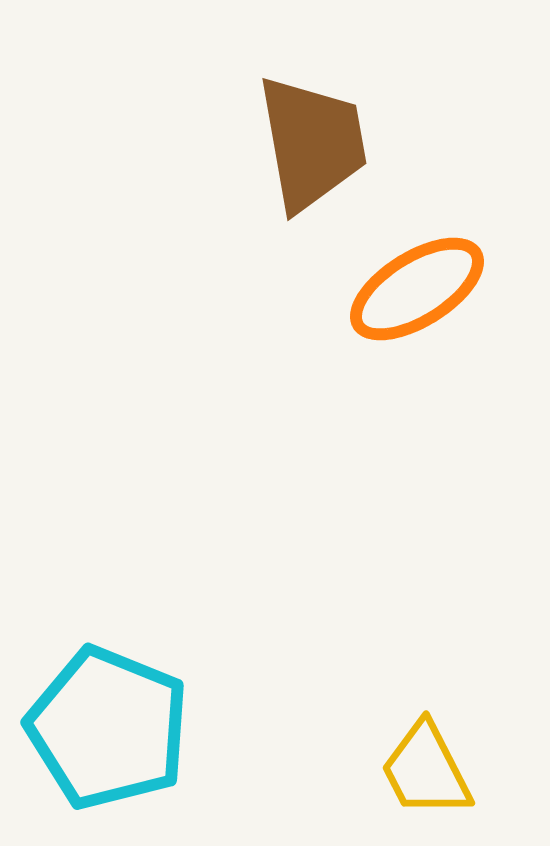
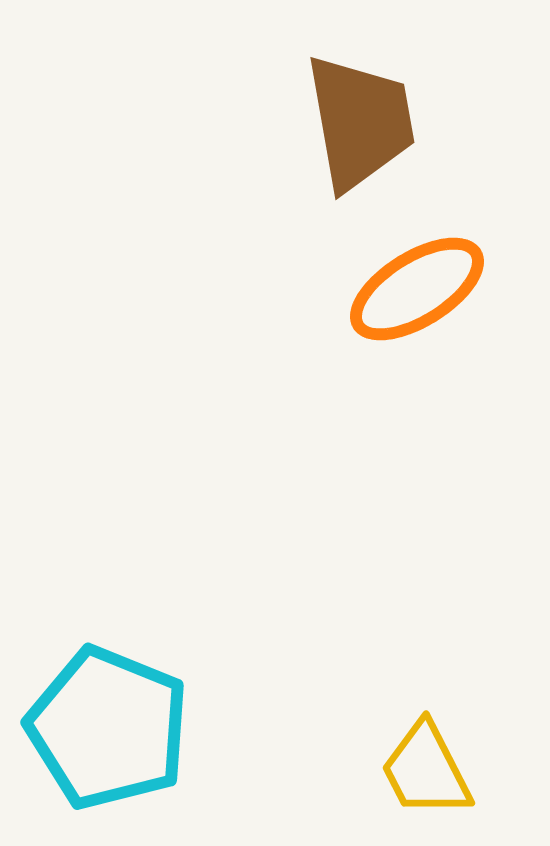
brown trapezoid: moved 48 px right, 21 px up
